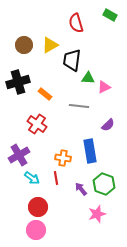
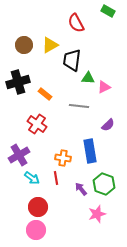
green rectangle: moved 2 px left, 4 px up
red semicircle: rotated 12 degrees counterclockwise
